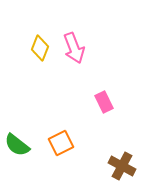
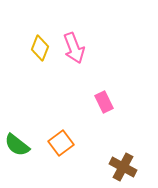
orange square: rotated 10 degrees counterclockwise
brown cross: moved 1 px right, 1 px down
